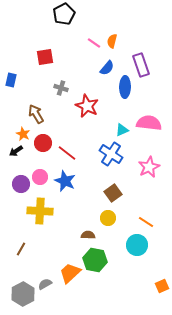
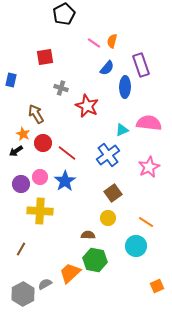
blue cross: moved 3 px left, 1 px down; rotated 20 degrees clockwise
blue star: rotated 15 degrees clockwise
cyan circle: moved 1 px left, 1 px down
orange square: moved 5 px left
